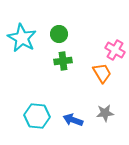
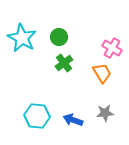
green circle: moved 3 px down
pink cross: moved 3 px left, 2 px up
green cross: moved 1 px right, 2 px down; rotated 30 degrees counterclockwise
